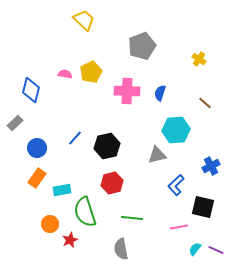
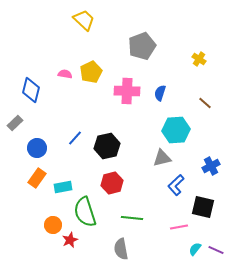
gray triangle: moved 5 px right, 3 px down
cyan rectangle: moved 1 px right, 3 px up
orange circle: moved 3 px right, 1 px down
